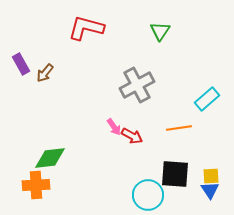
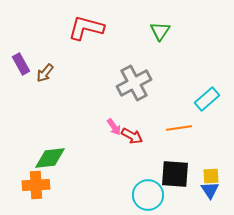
gray cross: moved 3 px left, 2 px up
